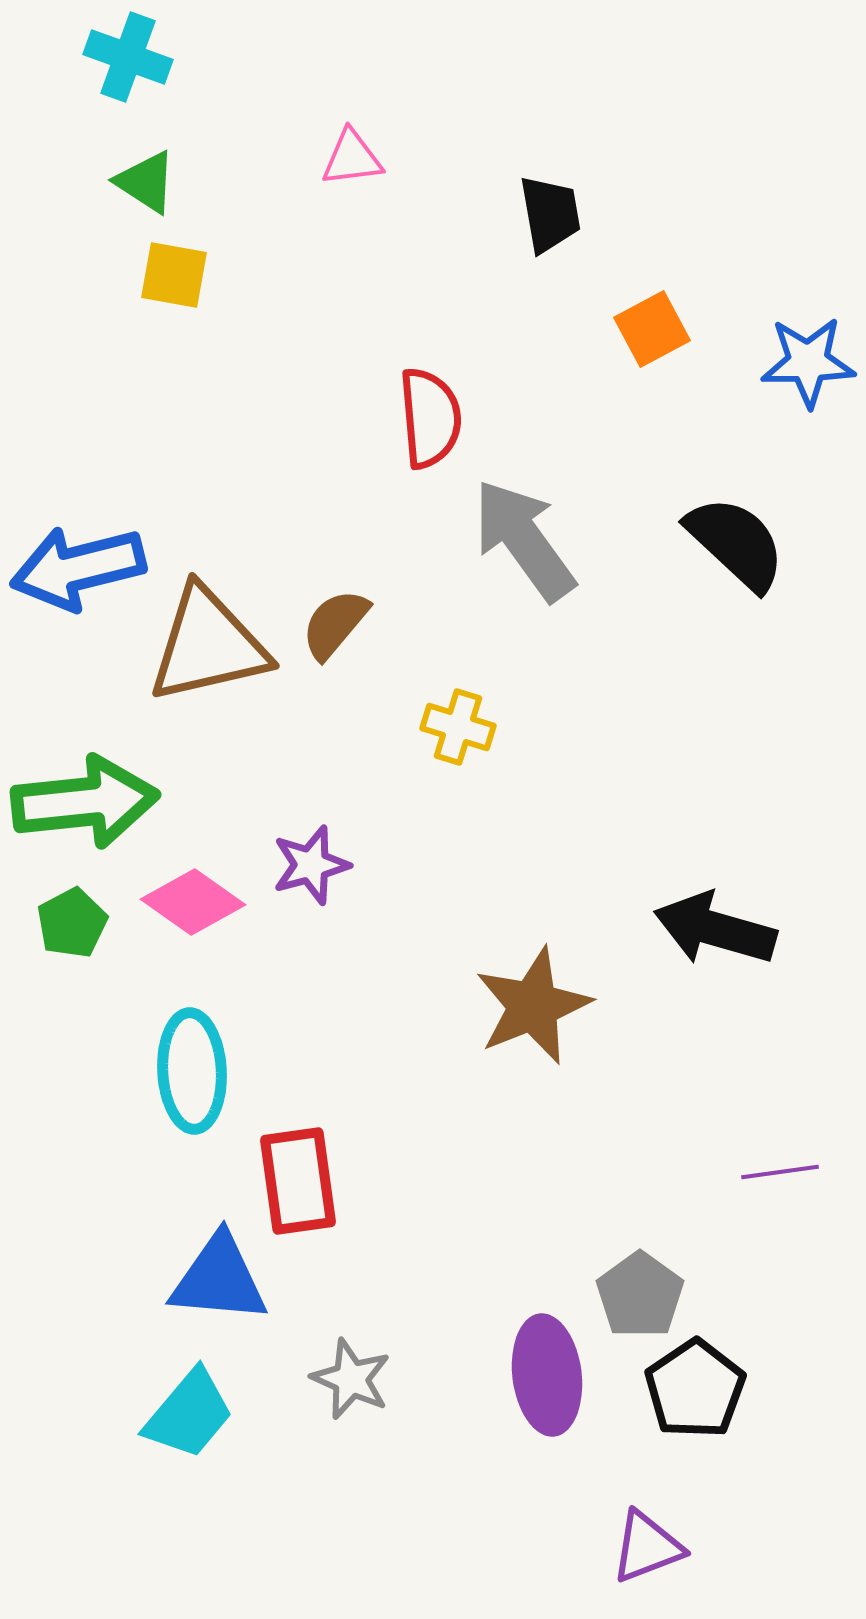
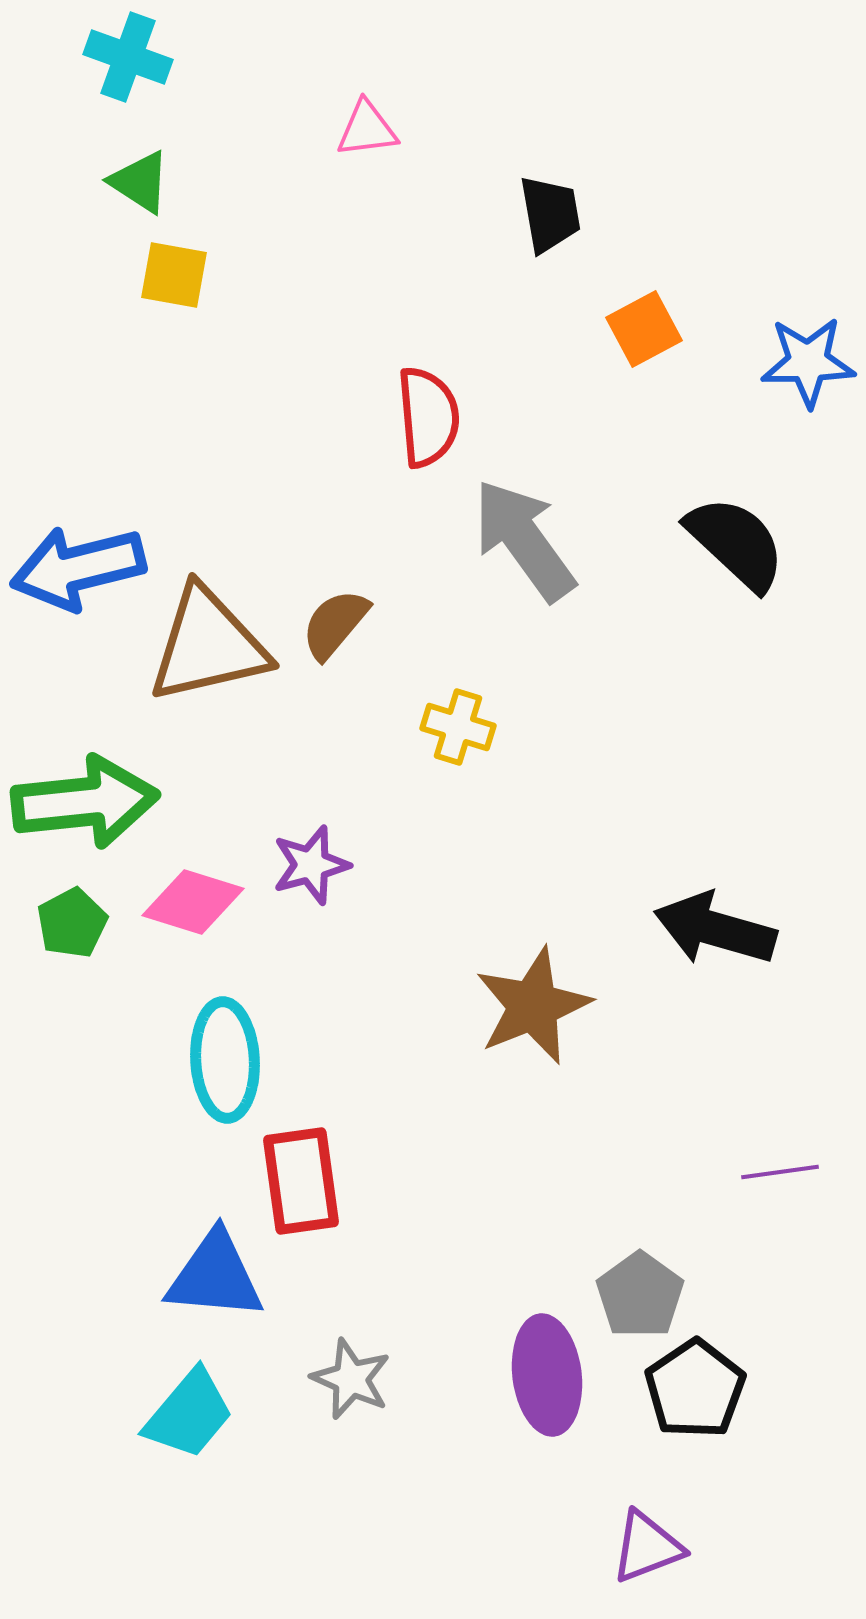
pink triangle: moved 15 px right, 29 px up
green triangle: moved 6 px left
orange square: moved 8 px left
red semicircle: moved 2 px left, 1 px up
pink diamond: rotated 18 degrees counterclockwise
cyan ellipse: moved 33 px right, 11 px up
red rectangle: moved 3 px right
blue triangle: moved 4 px left, 3 px up
